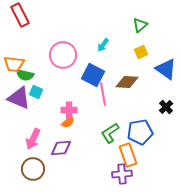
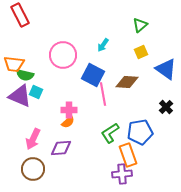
purple triangle: moved 1 px right, 2 px up
